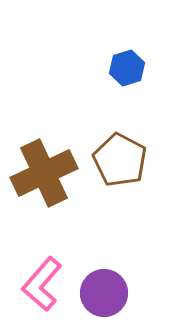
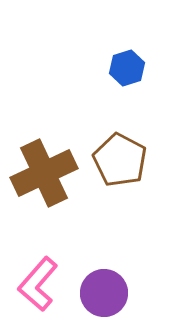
pink L-shape: moved 4 px left
